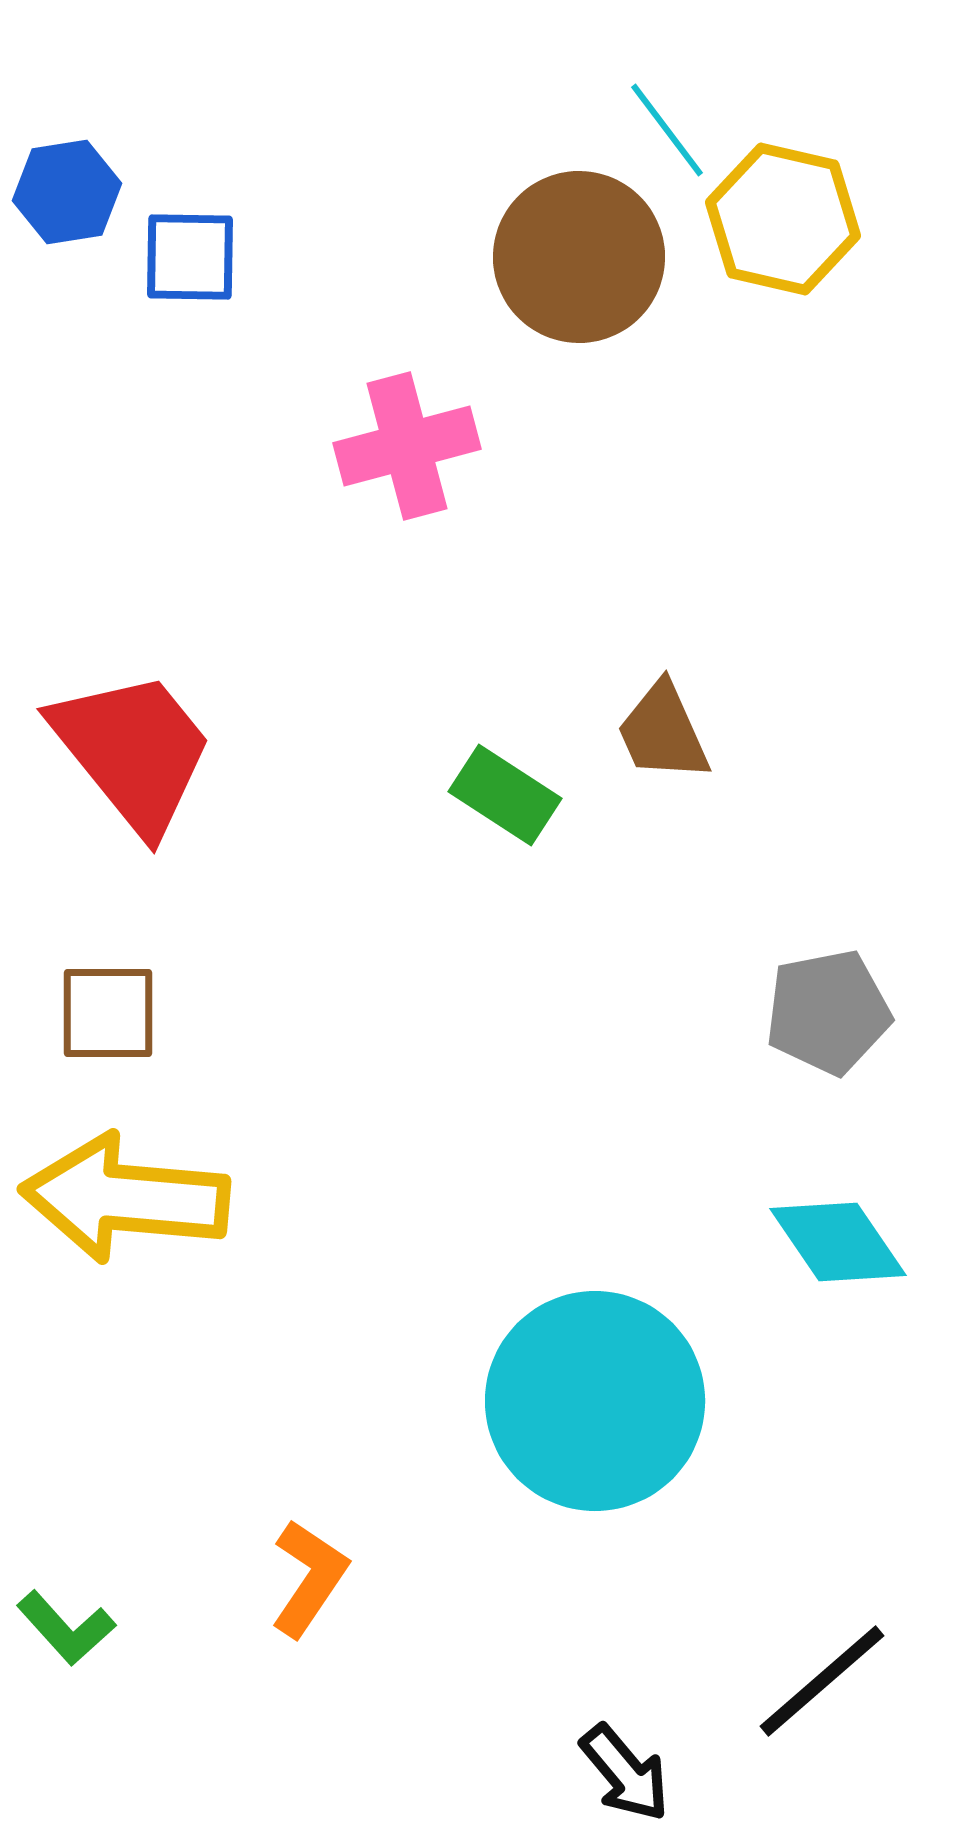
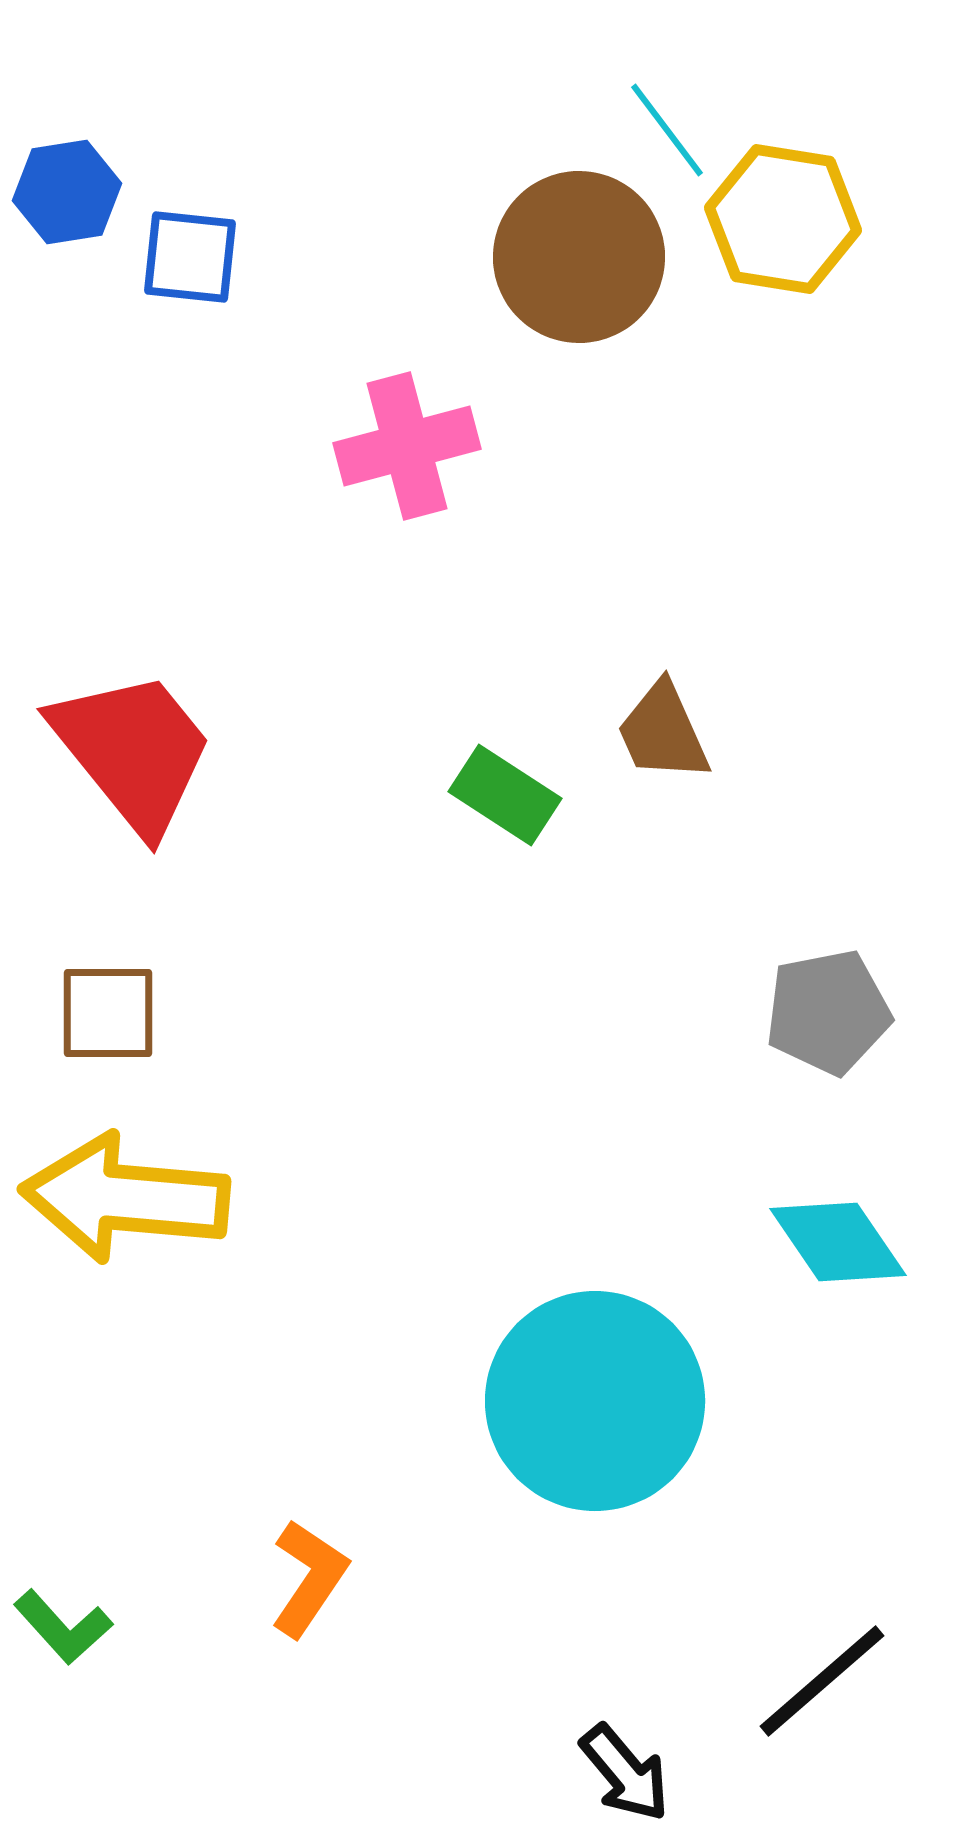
yellow hexagon: rotated 4 degrees counterclockwise
blue square: rotated 5 degrees clockwise
green L-shape: moved 3 px left, 1 px up
